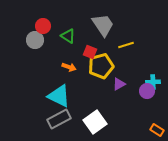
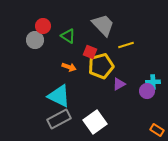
gray trapezoid: rotated 10 degrees counterclockwise
